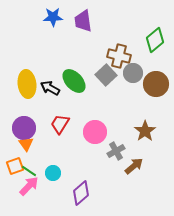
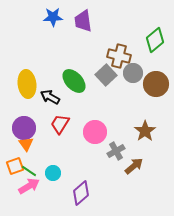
black arrow: moved 9 px down
pink arrow: rotated 15 degrees clockwise
